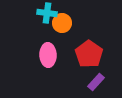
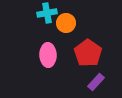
cyan cross: rotated 18 degrees counterclockwise
orange circle: moved 4 px right
red pentagon: moved 1 px left, 1 px up
